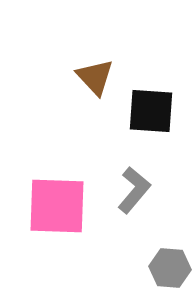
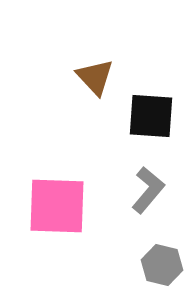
black square: moved 5 px down
gray L-shape: moved 14 px right
gray hexagon: moved 8 px left, 3 px up; rotated 9 degrees clockwise
